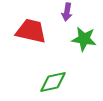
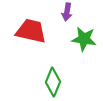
green diamond: rotated 56 degrees counterclockwise
